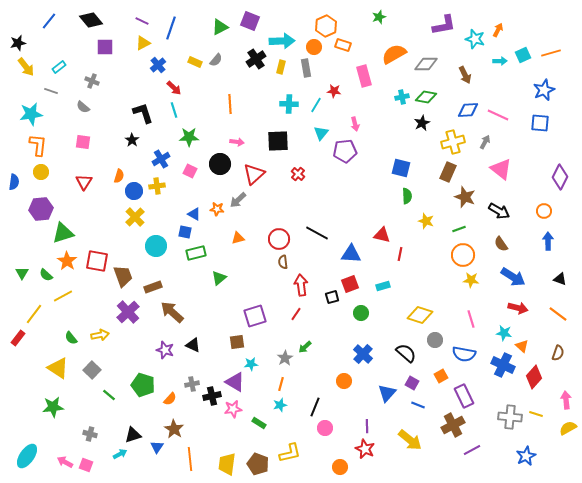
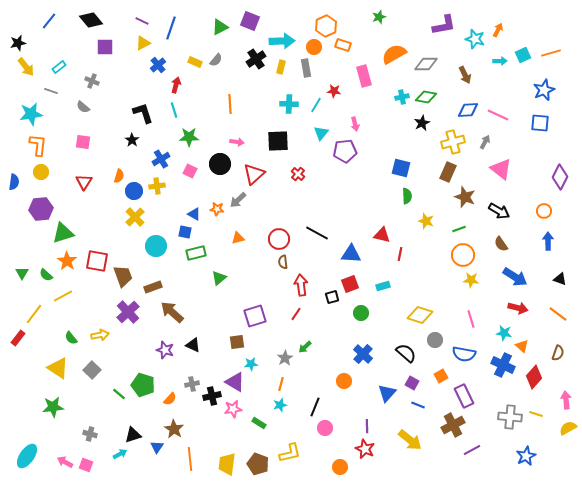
red arrow at (174, 88): moved 2 px right, 3 px up; rotated 119 degrees counterclockwise
blue arrow at (513, 277): moved 2 px right
green line at (109, 395): moved 10 px right, 1 px up
